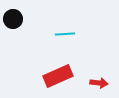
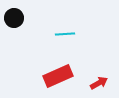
black circle: moved 1 px right, 1 px up
red arrow: rotated 36 degrees counterclockwise
